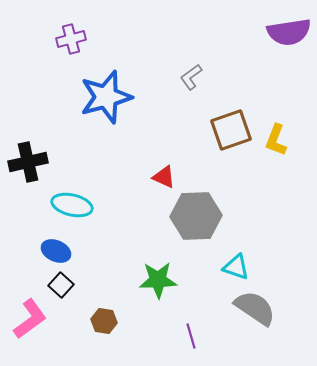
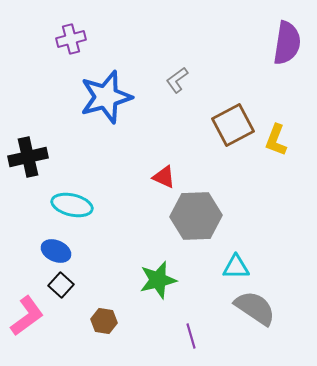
purple semicircle: moved 2 px left, 11 px down; rotated 72 degrees counterclockwise
gray L-shape: moved 14 px left, 3 px down
brown square: moved 2 px right, 5 px up; rotated 9 degrees counterclockwise
black cross: moved 5 px up
cyan triangle: rotated 20 degrees counterclockwise
green star: rotated 12 degrees counterclockwise
pink L-shape: moved 3 px left, 3 px up
